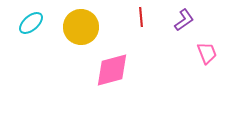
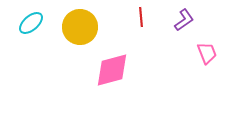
yellow circle: moved 1 px left
